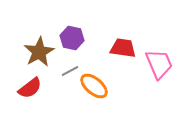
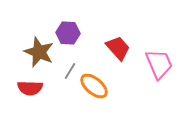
purple hexagon: moved 4 px left, 5 px up; rotated 10 degrees counterclockwise
red trapezoid: moved 5 px left; rotated 40 degrees clockwise
brown star: rotated 20 degrees counterclockwise
gray line: rotated 30 degrees counterclockwise
red semicircle: rotated 40 degrees clockwise
